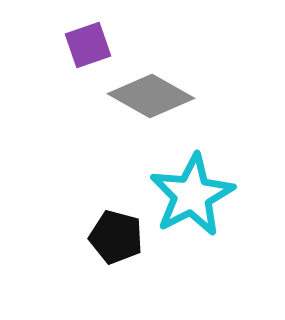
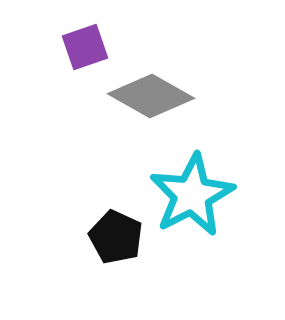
purple square: moved 3 px left, 2 px down
black pentagon: rotated 10 degrees clockwise
